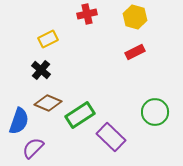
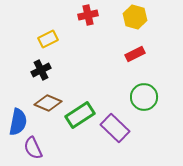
red cross: moved 1 px right, 1 px down
red rectangle: moved 2 px down
black cross: rotated 24 degrees clockwise
green circle: moved 11 px left, 15 px up
blue semicircle: moved 1 px left, 1 px down; rotated 8 degrees counterclockwise
purple rectangle: moved 4 px right, 9 px up
purple semicircle: rotated 70 degrees counterclockwise
